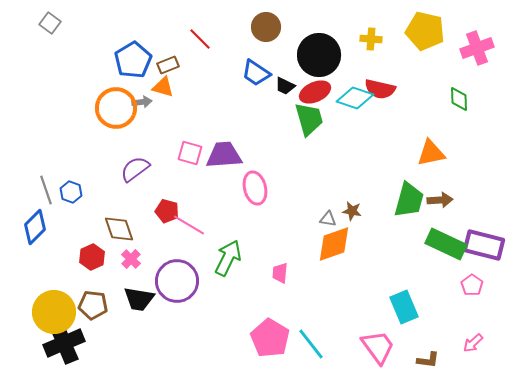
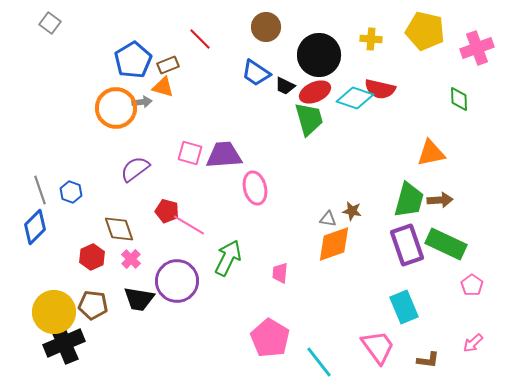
gray line at (46, 190): moved 6 px left
purple rectangle at (484, 245): moved 77 px left; rotated 57 degrees clockwise
cyan line at (311, 344): moved 8 px right, 18 px down
